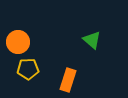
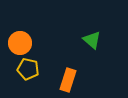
orange circle: moved 2 px right, 1 px down
yellow pentagon: rotated 15 degrees clockwise
